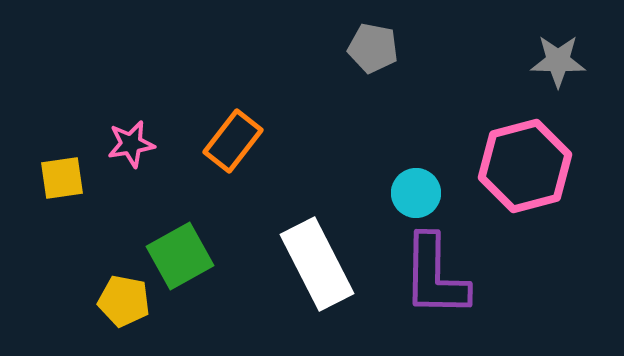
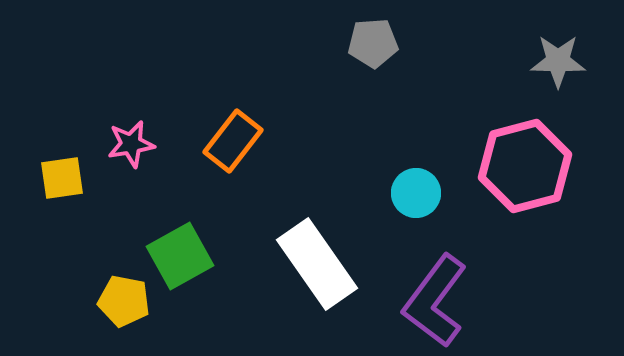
gray pentagon: moved 5 px up; rotated 15 degrees counterclockwise
white rectangle: rotated 8 degrees counterclockwise
purple L-shape: moved 25 px down; rotated 36 degrees clockwise
